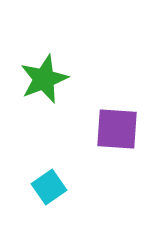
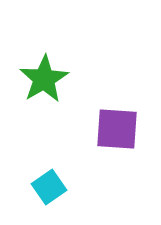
green star: rotated 9 degrees counterclockwise
